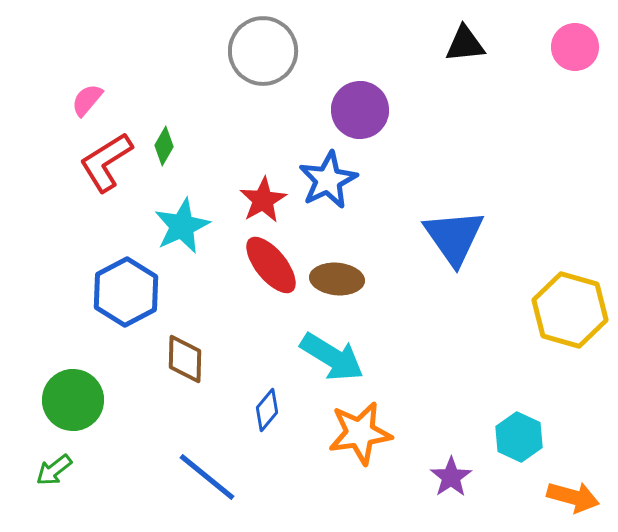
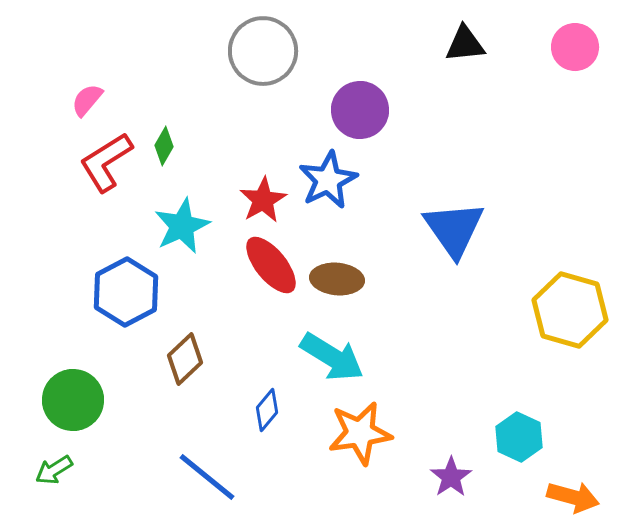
blue triangle: moved 8 px up
brown diamond: rotated 45 degrees clockwise
green arrow: rotated 6 degrees clockwise
